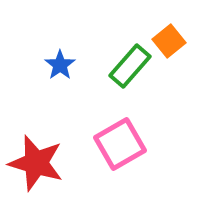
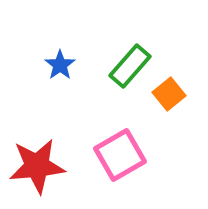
orange square: moved 53 px down
pink square: moved 11 px down
red star: moved 1 px right, 3 px down; rotated 22 degrees counterclockwise
